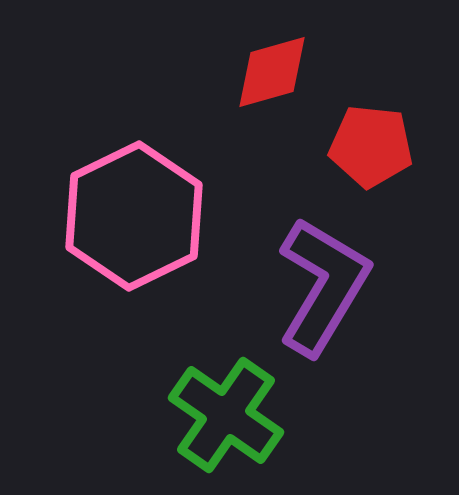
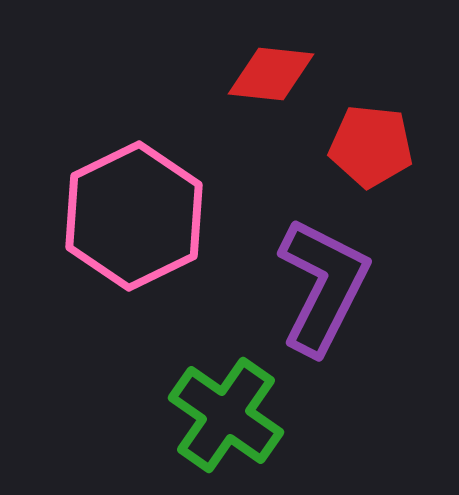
red diamond: moved 1 px left, 2 px down; rotated 22 degrees clockwise
purple L-shape: rotated 4 degrees counterclockwise
